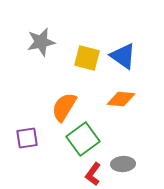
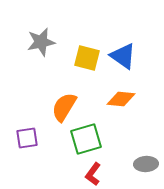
green square: moved 3 px right; rotated 20 degrees clockwise
gray ellipse: moved 23 px right
